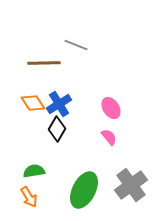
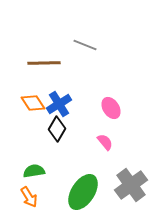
gray line: moved 9 px right
pink semicircle: moved 4 px left, 5 px down
green ellipse: moved 1 px left, 2 px down; rotated 6 degrees clockwise
